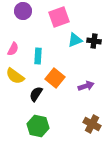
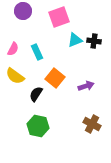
cyan rectangle: moved 1 px left, 4 px up; rotated 28 degrees counterclockwise
